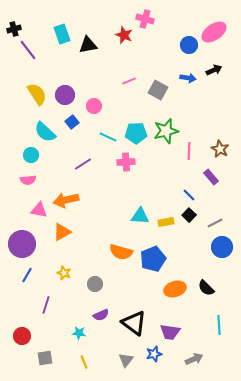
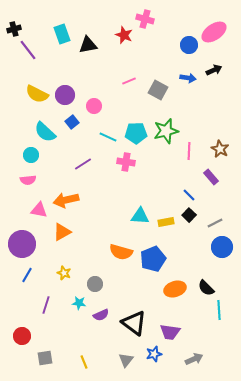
yellow semicircle at (37, 94): rotated 150 degrees clockwise
pink cross at (126, 162): rotated 12 degrees clockwise
cyan line at (219, 325): moved 15 px up
cyan star at (79, 333): moved 30 px up
